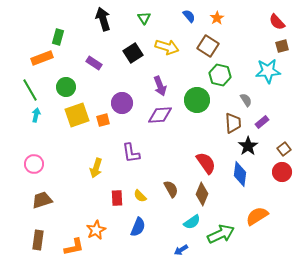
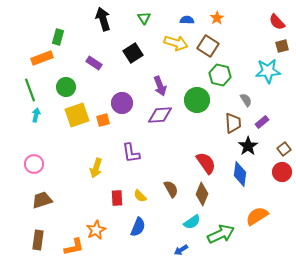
blue semicircle at (189, 16): moved 2 px left, 4 px down; rotated 48 degrees counterclockwise
yellow arrow at (167, 47): moved 9 px right, 4 px up
green line at (30, 90): rotated 10 degrees clockwise
